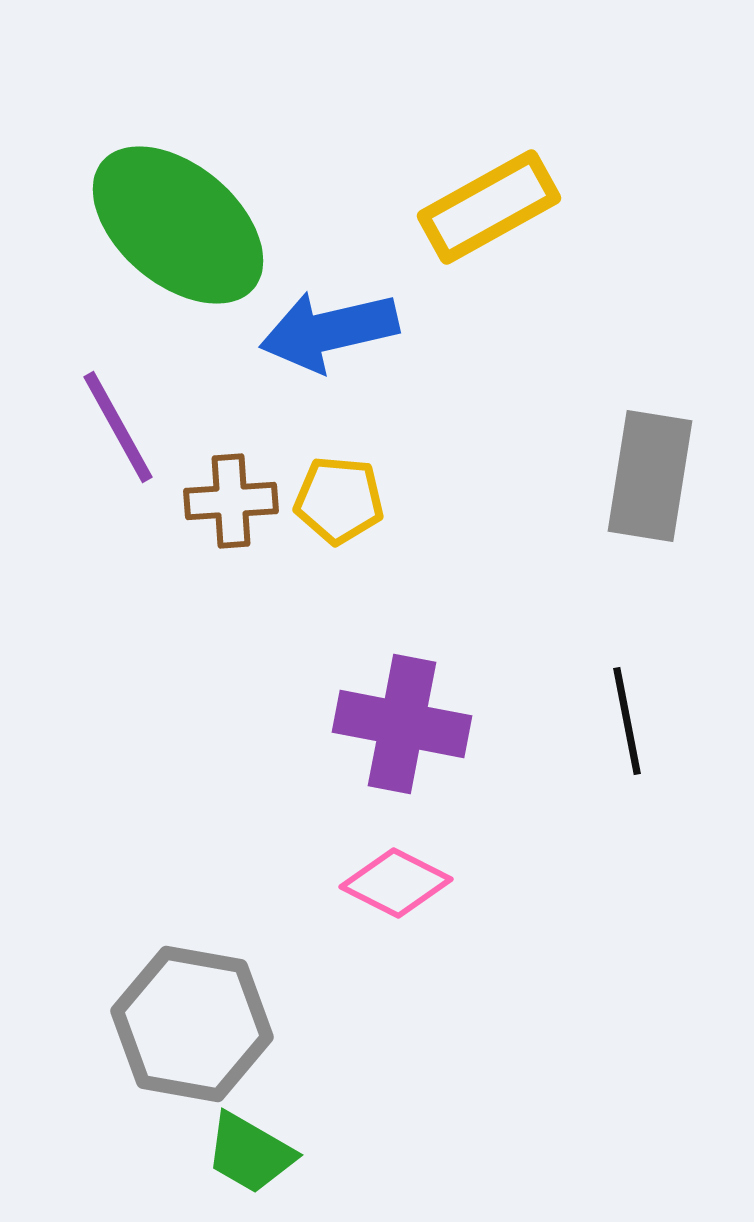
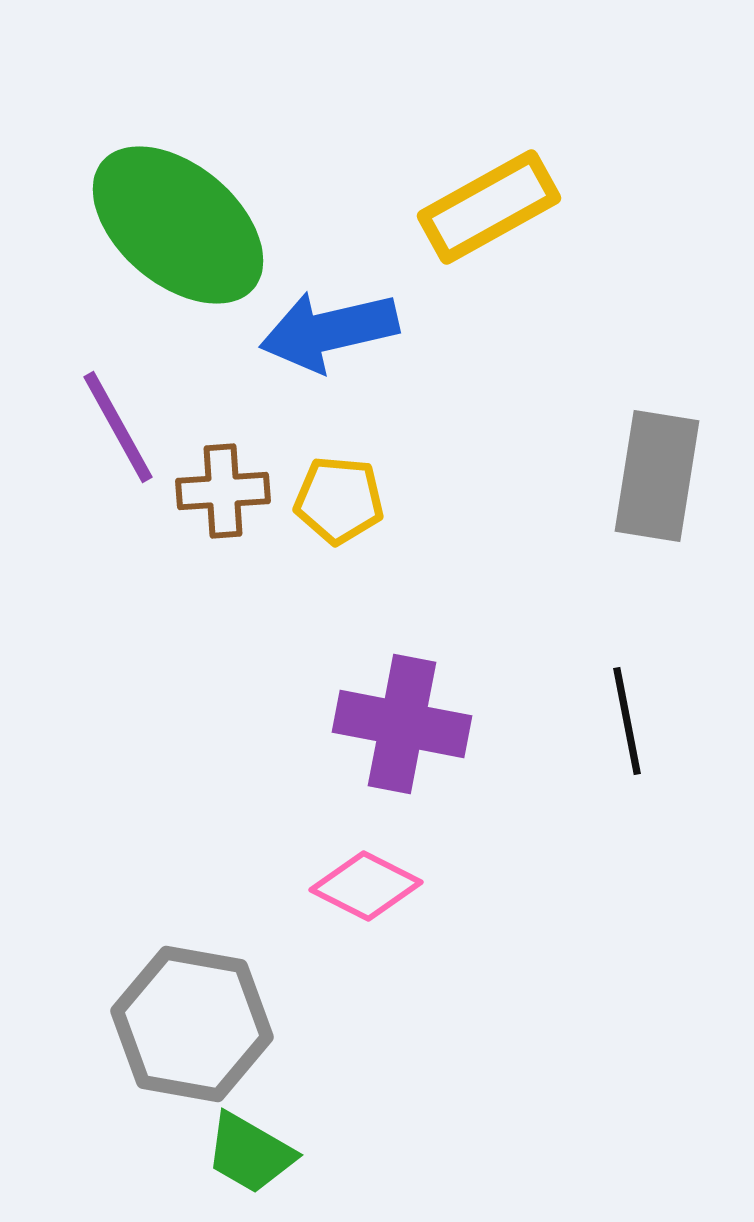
gray rectangle: moved 7 px right
brown cross: moved 8 px left, 10 px up
pink diamond: moved 30 px left, 3 px down
